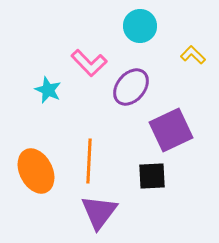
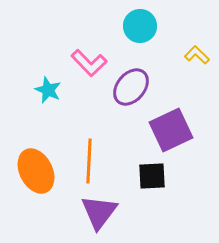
yellow L-shape: moved 4 px right
